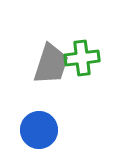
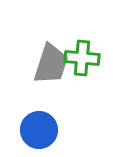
green cross: rotated 12 degrees clockwise
